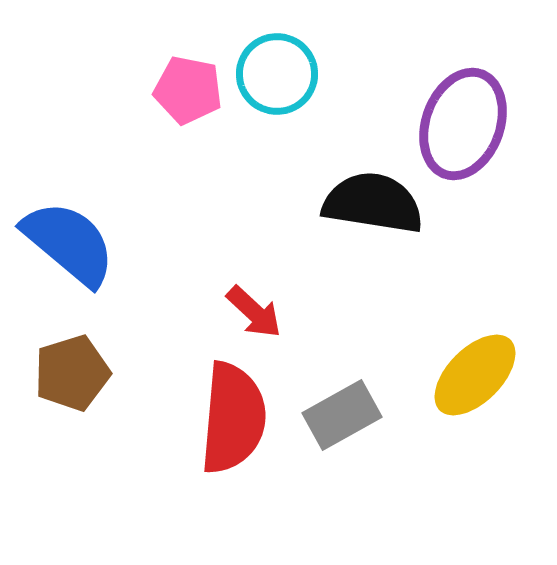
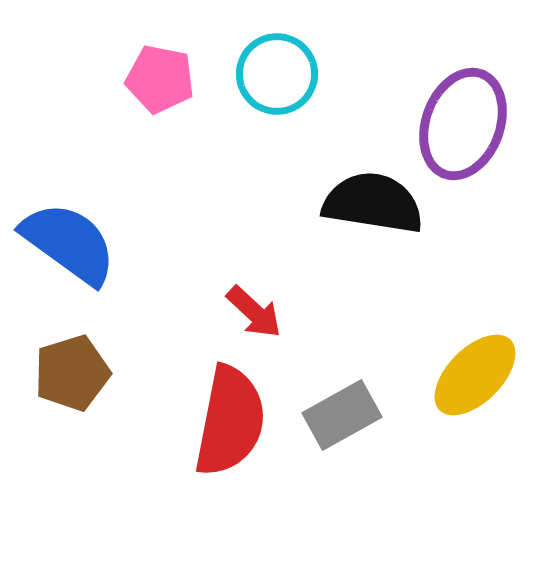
pink pentagon: moved 28 px left, 11 px up
blue semicircle: rotated 4 degrees counterclockwise
red semicircle: moved 3 px left, 3 px down; rotated 6 degrees clockwise
